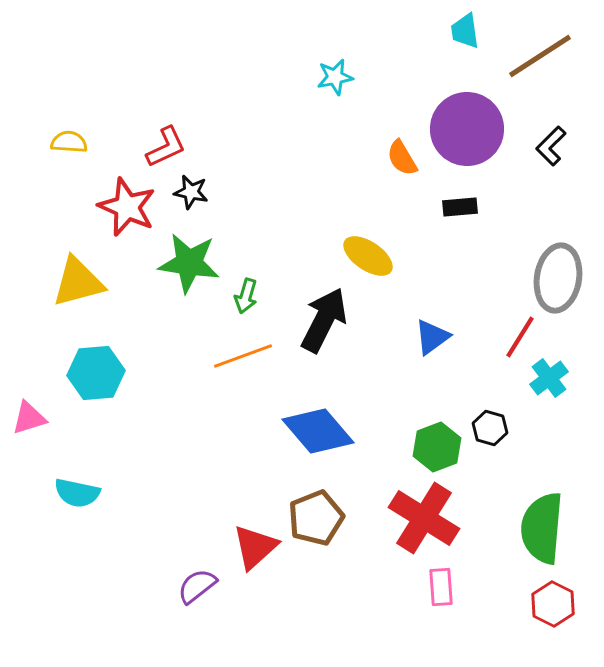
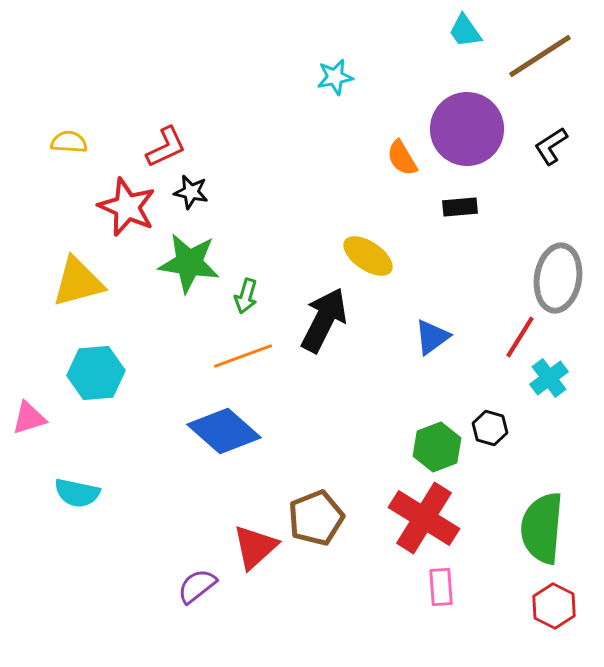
cyan trapezoid: rotated 27 degrees counterclockwise
black L-shape: rotated 12 degrees clockwise
blue diamond: moved 94 px left; rotated 8 degrees counterclockwise
red hexagon: moved 1 px right, 2 px down
